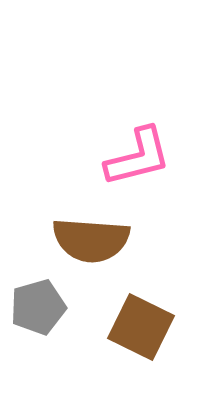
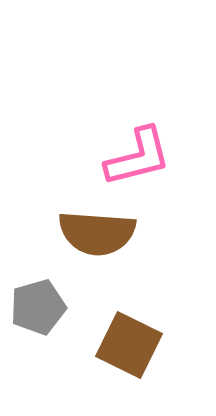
brown semicircle: moved 6 px right, 7 px up
brown square: moved 12 px left, 18 px down
